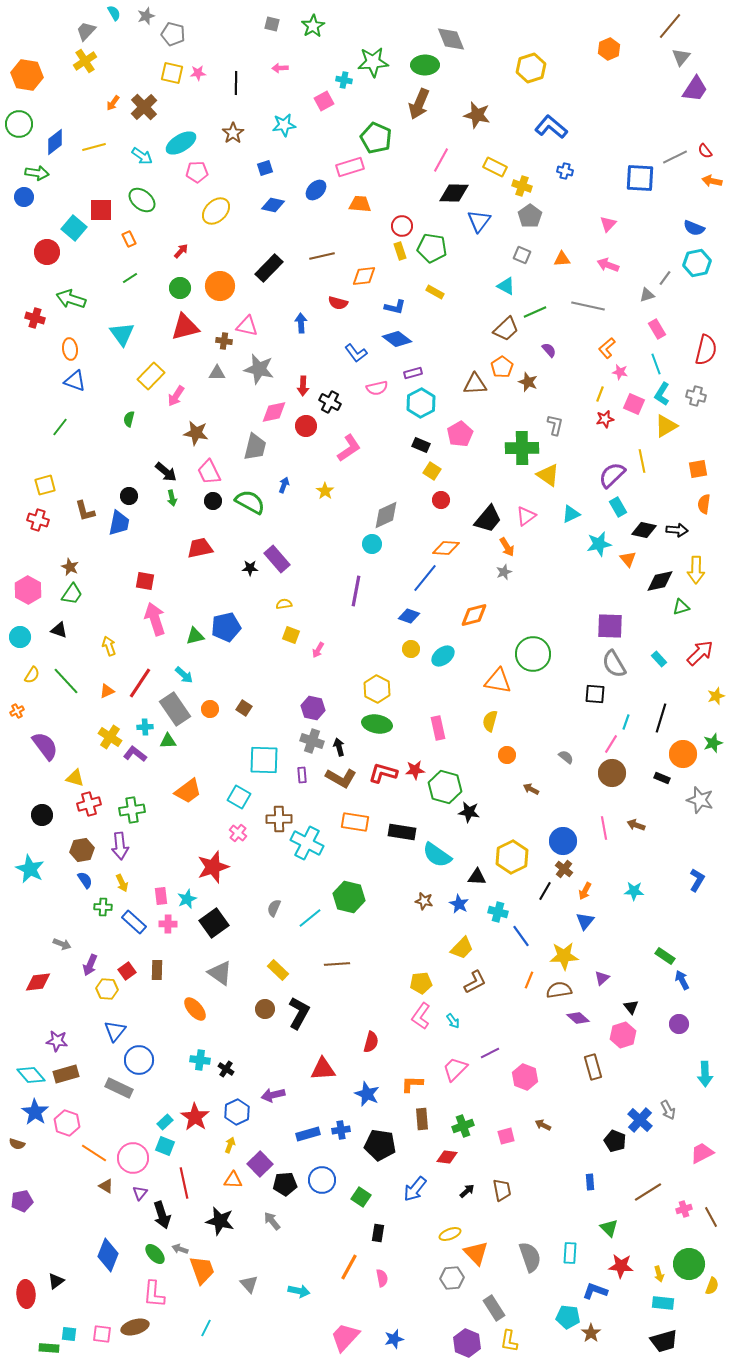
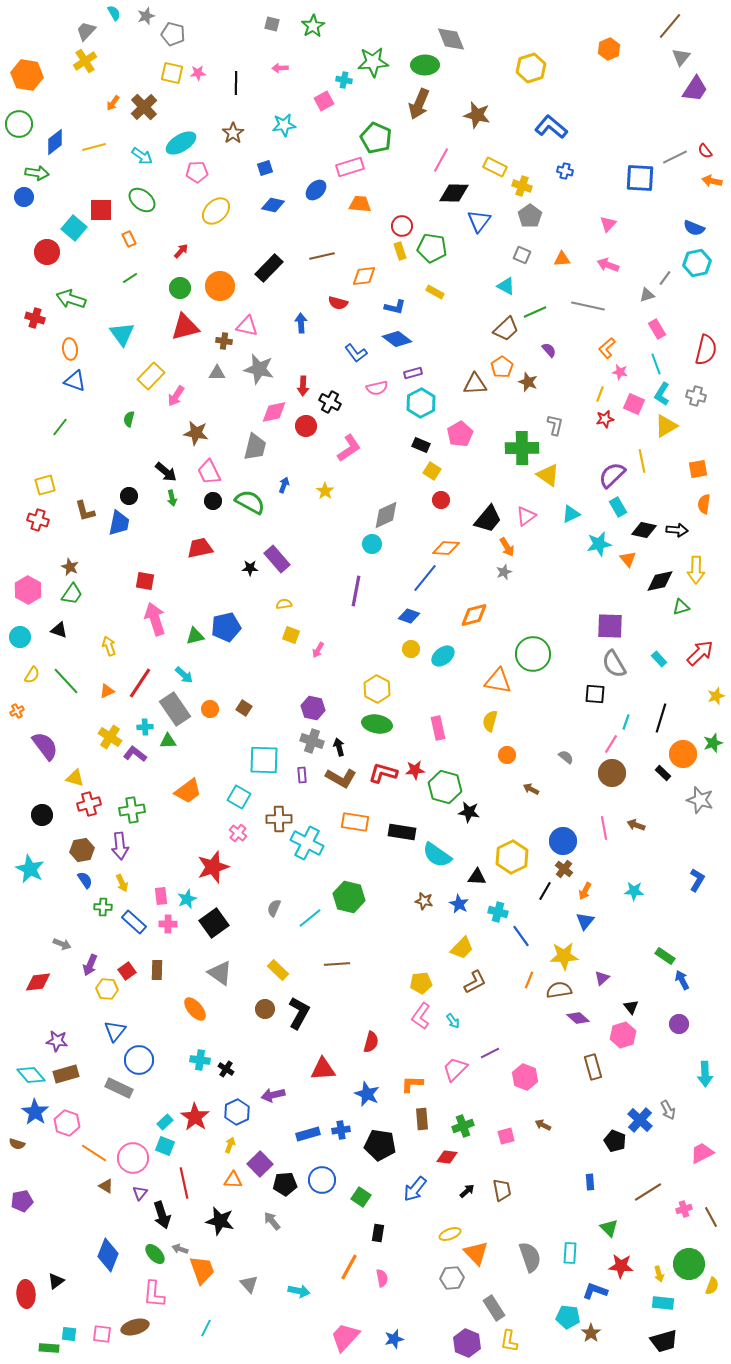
black rectangle at (662, 778): moved 1 px right, 5 px up; rotated 21 degrees clockwise
